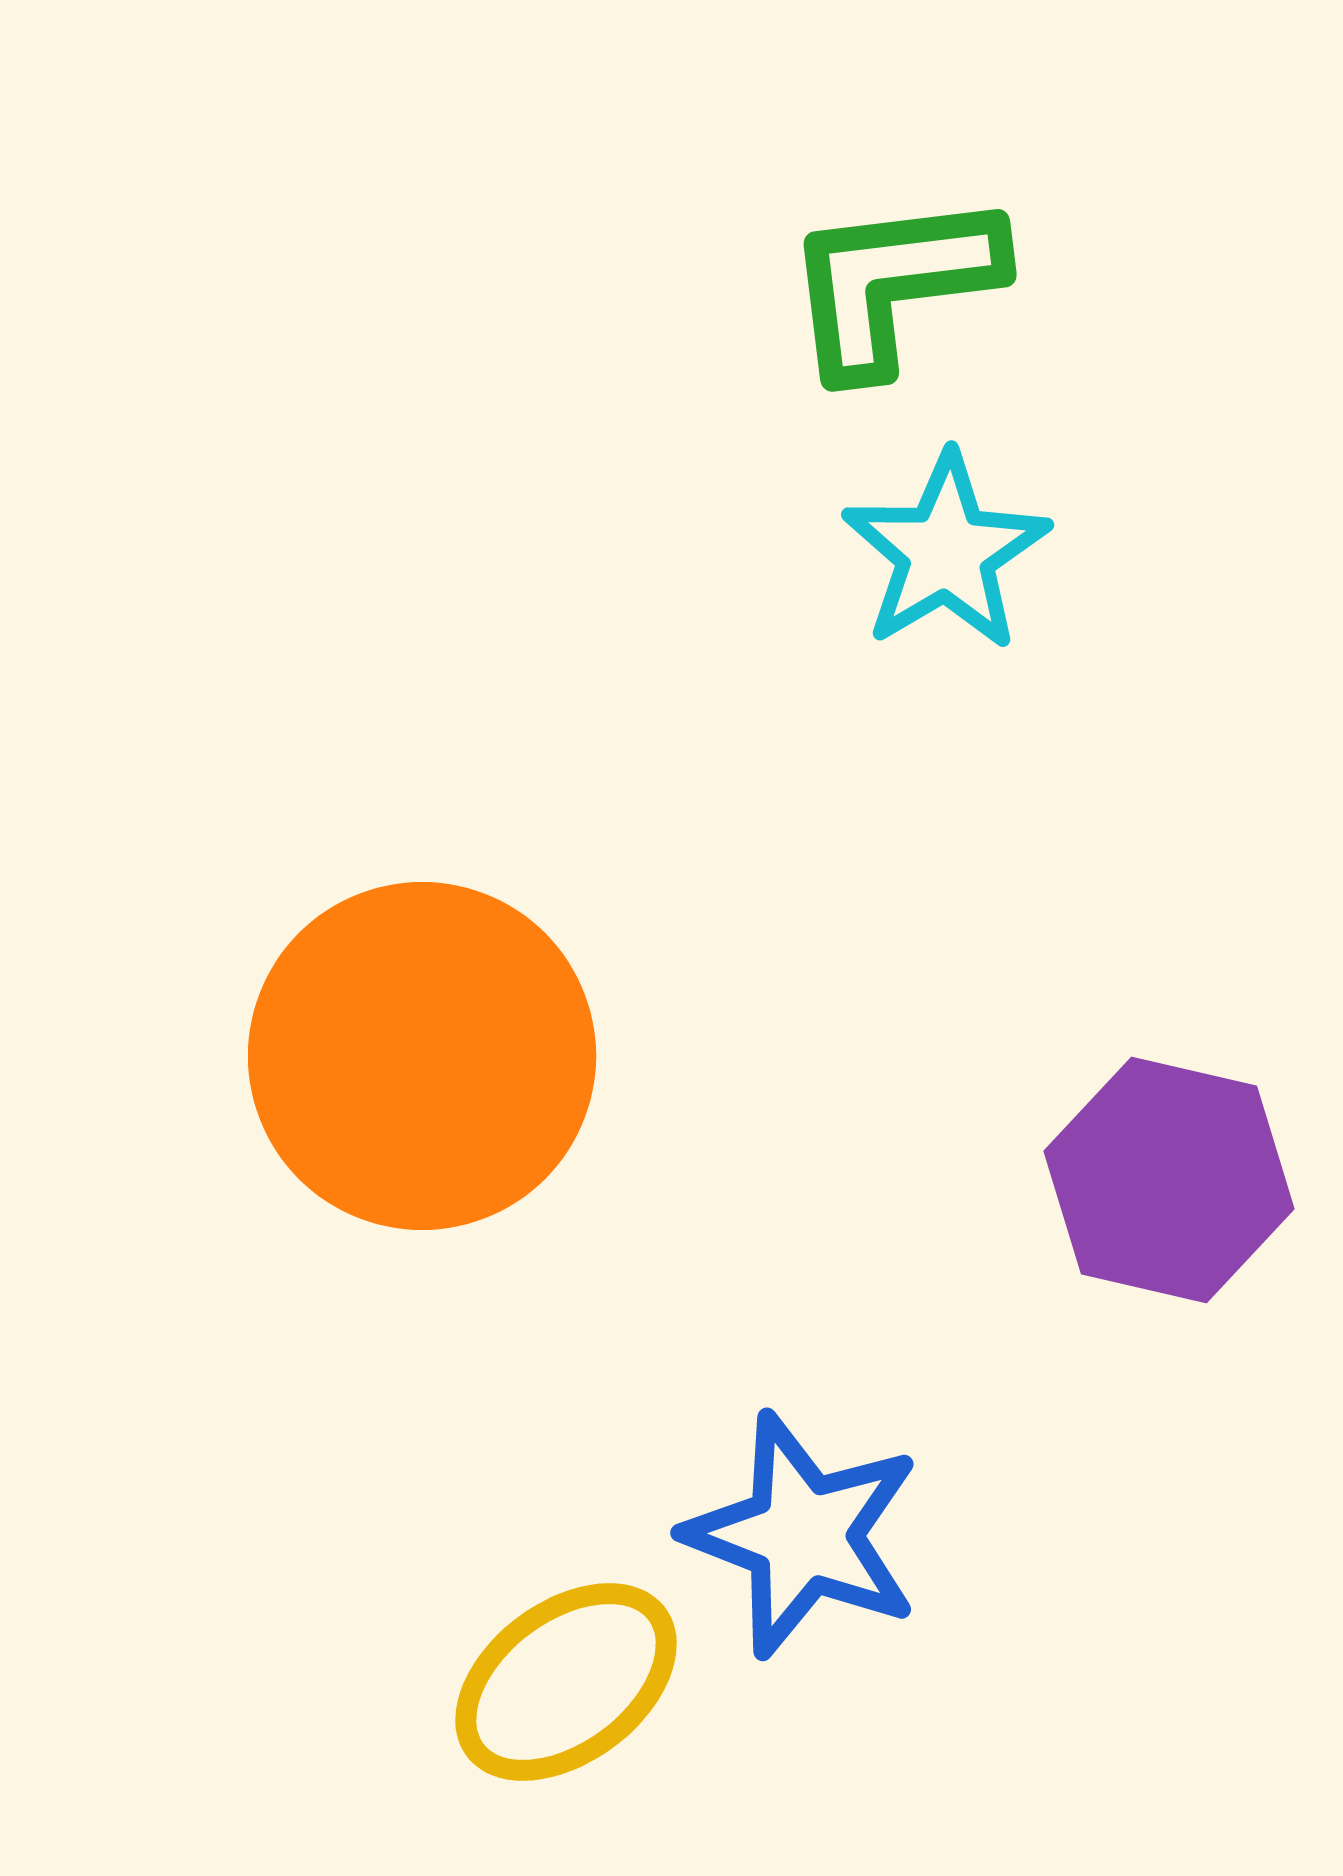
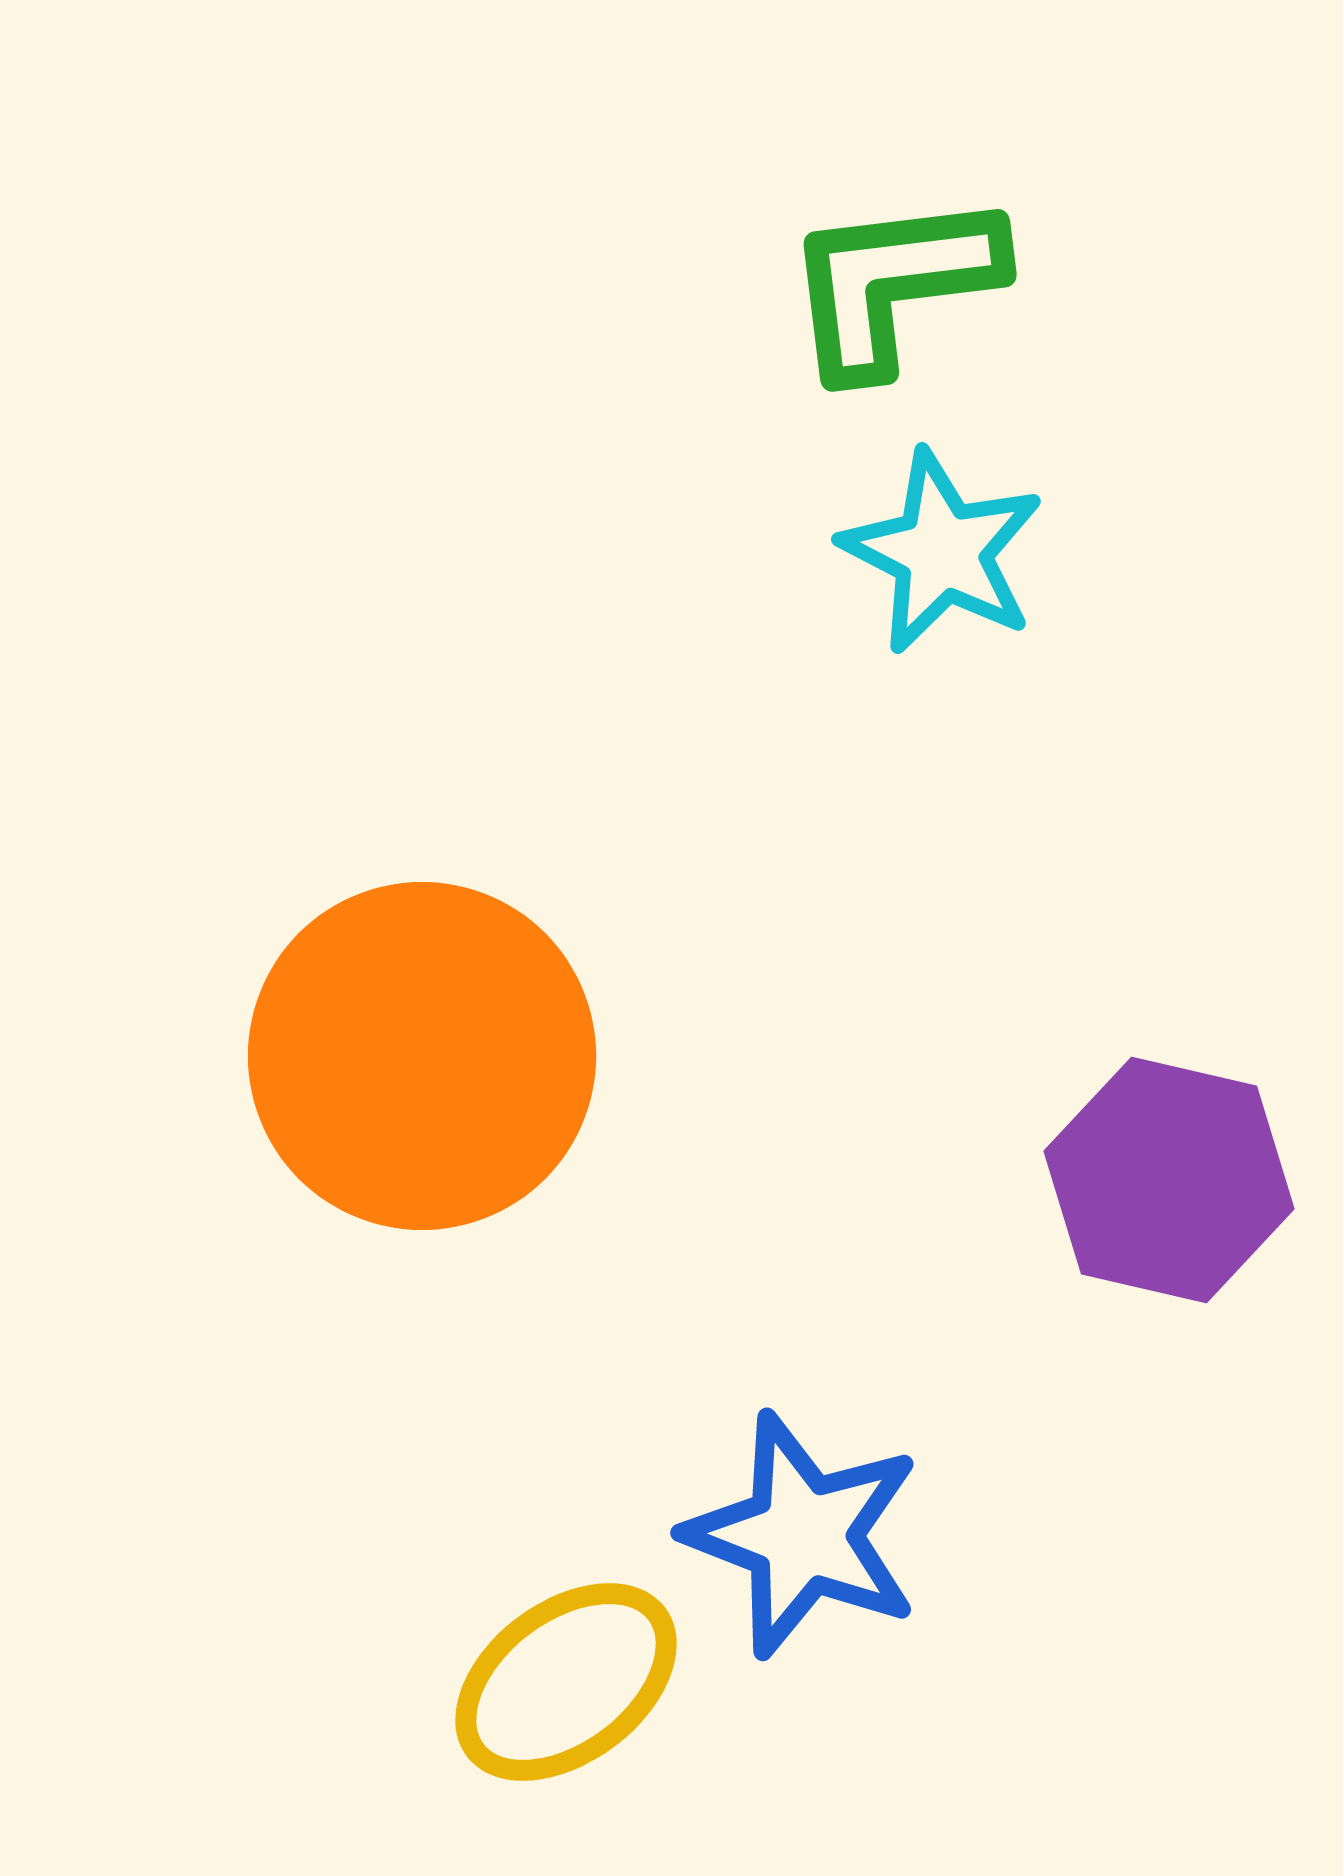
cyan star: moved 4 px left; rotated 14 degrees counterclockwise
